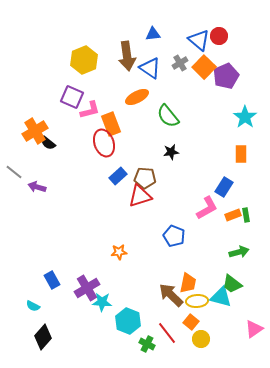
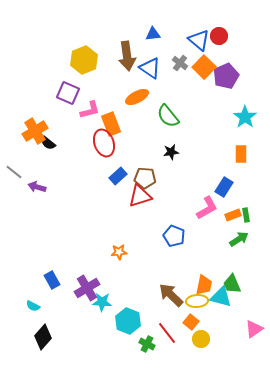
gray cross at (180, 63): rotated 21 degrees counterclockwise
purple square at (72, 97): moved 4 px left, 4 px up
green arrow at (239, 252): moved 13 px up; rotated 18 degrees counterclockwise
orange trapezoid at (188, 283): moved 16 px right, 2 px down
green trapezoid at (232, 284): rotated 30 degrees clockwise
